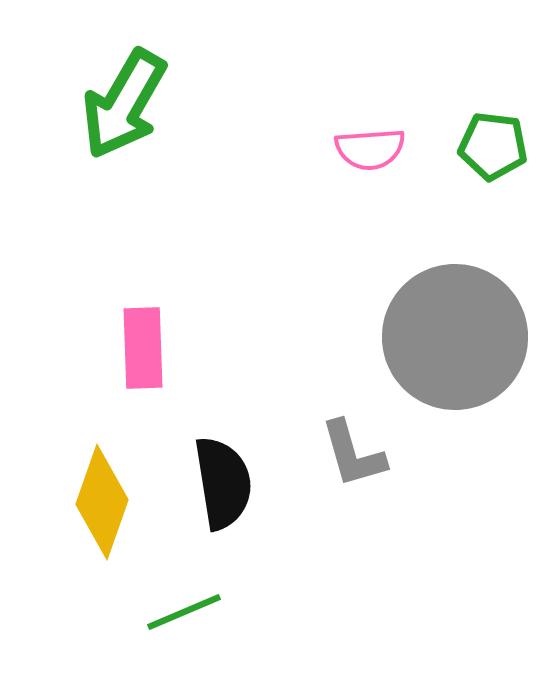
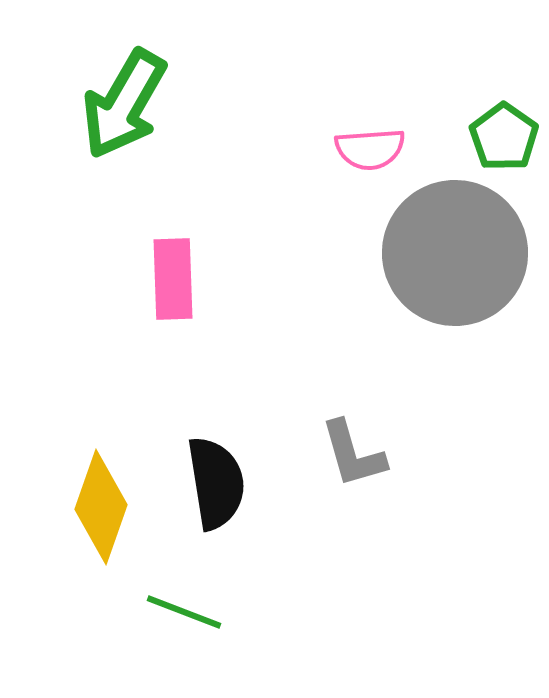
green pentagon: moved 11 px right, 9 px up; rotated 28 degrees clockwise
gray circle: moved 84 px up
pink rectangle: moved 30 px right, 69 px up
black semicircle: moved 7 px left
yellow diamond: moved 1 px left, 5 px down
green line: rotated 44 degrees clockwise
